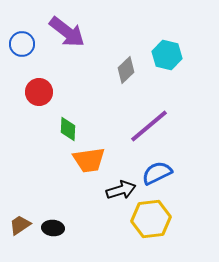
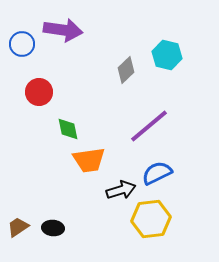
purple arrow: moved 4 px left, 2 px up; rotated 30 degrees counterclockwise
green diamond: rotated 15 degrees counterclockwise
brown trapezoid: moved 2 px left, 2 px down
